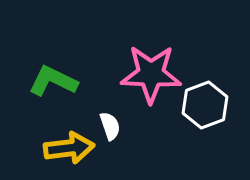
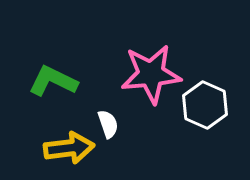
pink star: rotated 8 degrees counterclockwise
white hexagon: rotated 15 degrees counterclockwise
white semicircle: moved 2 px left, 2 px up
